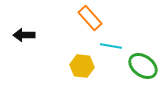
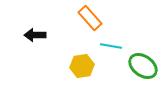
black arrow: moved 11 px right
yellow hexagon: rotated 15 degrees counterclockwise
